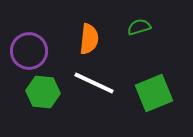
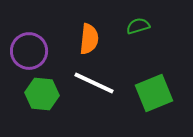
green semicircle: moved 1 px left, 1 px up
green hexagon: moved 1 px left, 2 px down
